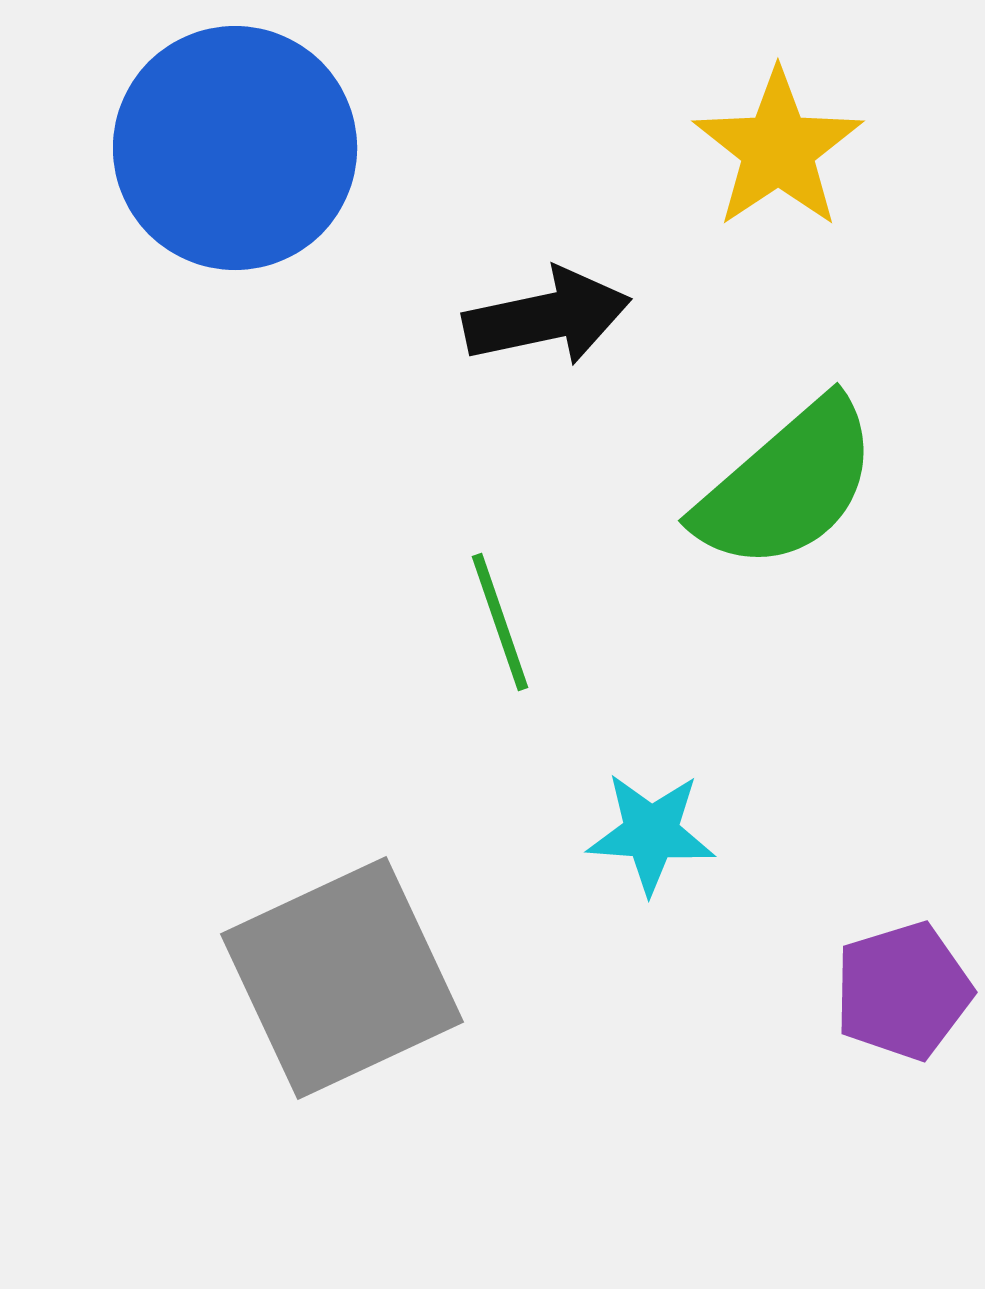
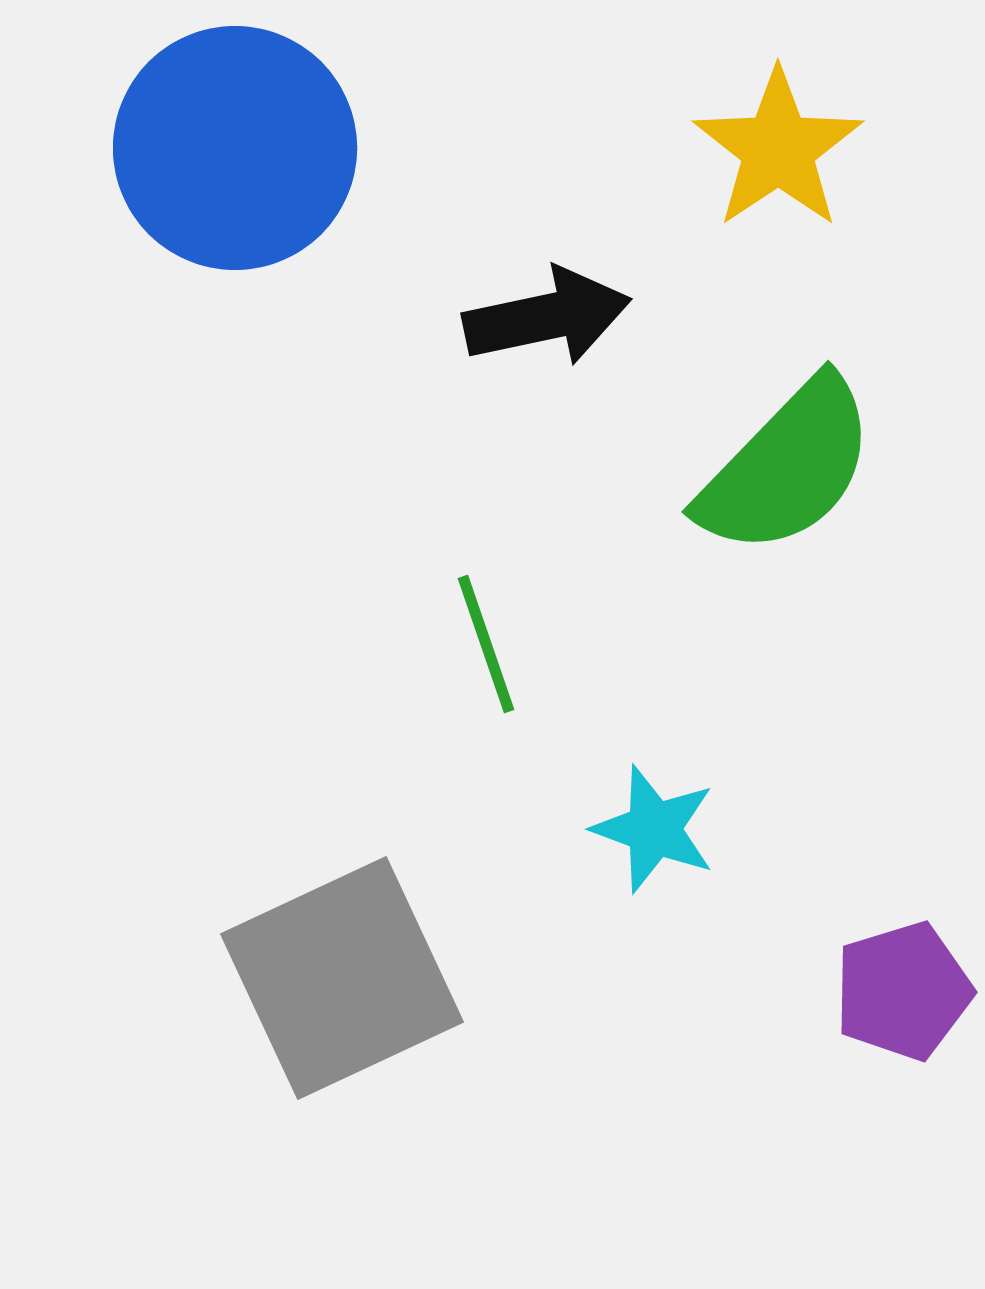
green semicircle: moved 18 px up; rotated 5 degrees counterclockwise
green line: moved 14 px left, 22 px down
cyan star: moved 3 px right, 4 px up; rotated 16 degrees clockwise
